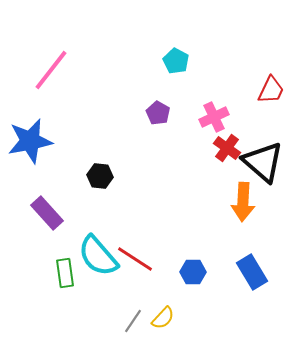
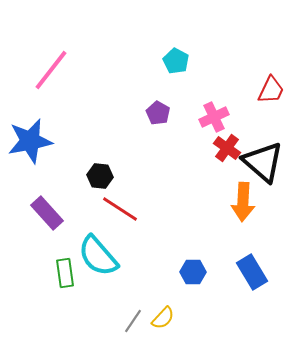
red line: moved 15 px left, 50 px up
